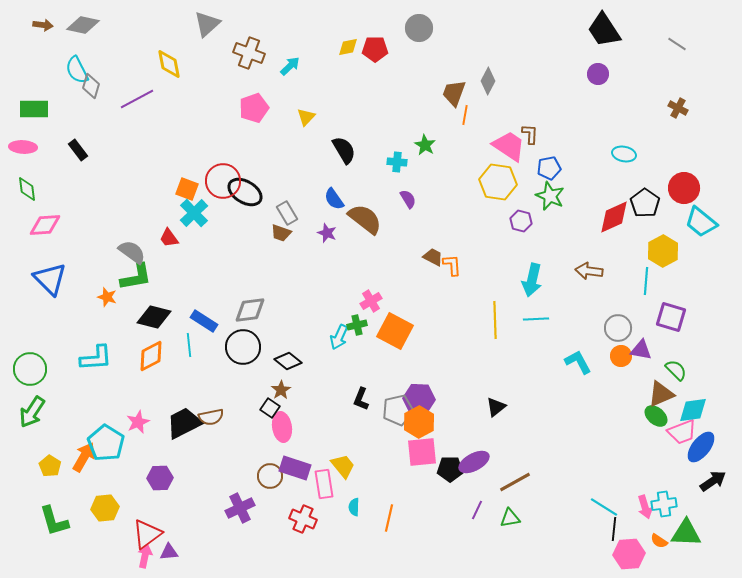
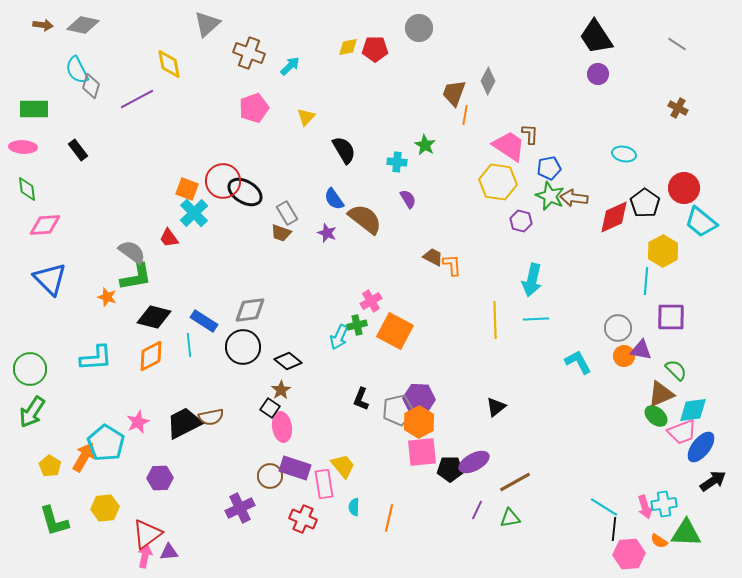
black trapezoid at (604, 30): moved 8 px left, 7 px down
brown arrow at (589, 271): moved 15 px left, 73 px up
purple square at (671, 317): rotated 16 degrees counterclockwise
orange circle at (621, 356): moved 3 px right
